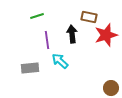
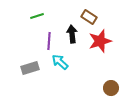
brown rectangle: rotated 21 degrees clockwise
red star: moved 6 px left, 6 px down
purple line: moved 2 px right, 1 px down; rotated 12 degrees clockwise
cyan arrow: moved 1 px down
gray rectangle: rotated 12 degrees counterclockwise
